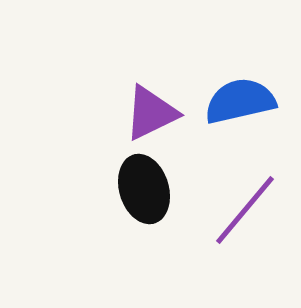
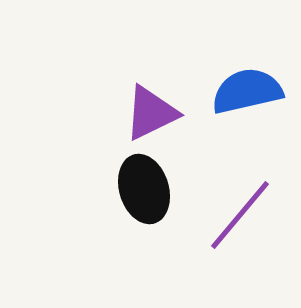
blue semicircle: moved 7 px right, 10 px up
purple line: moved 5 px left, 5 px down
